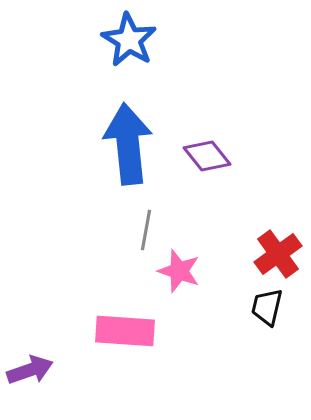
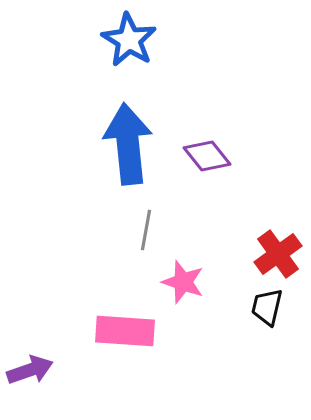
pink star: moved 4 px right, 11 px down
